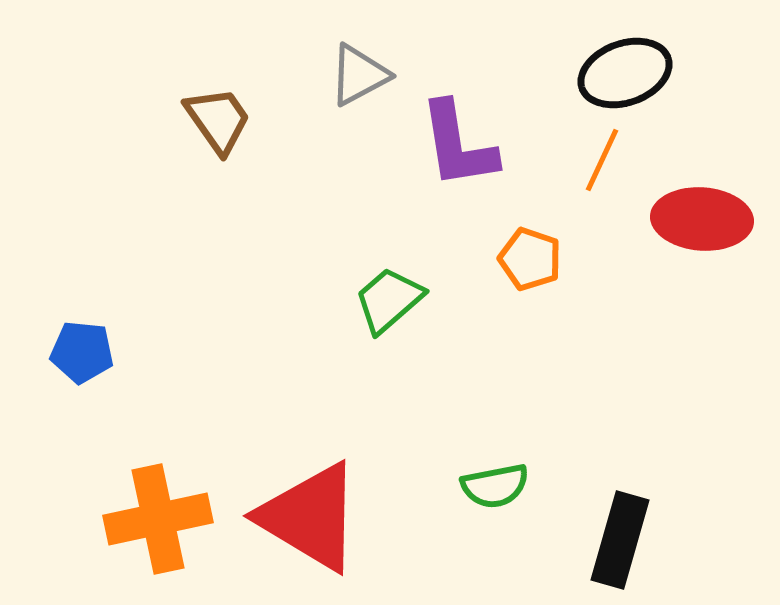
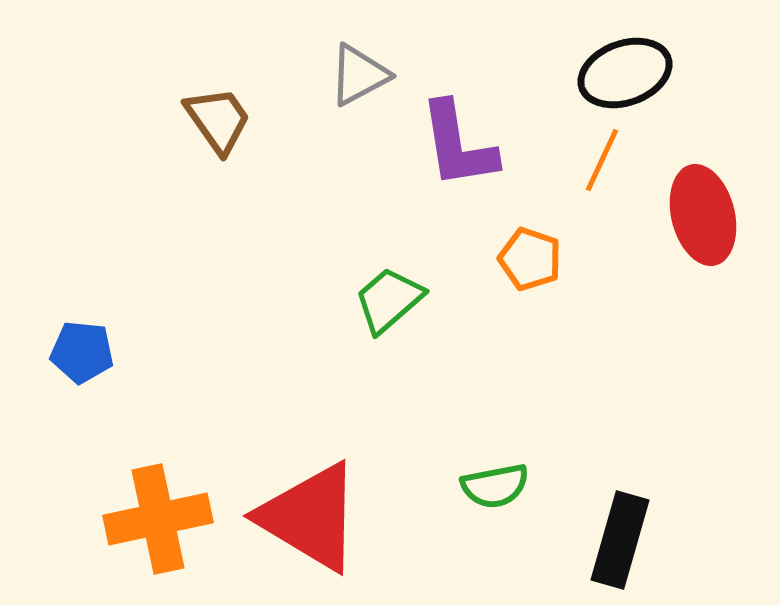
red ellipse: moved 1 px right, 4 px up; rotated 72 degrees clockwise
